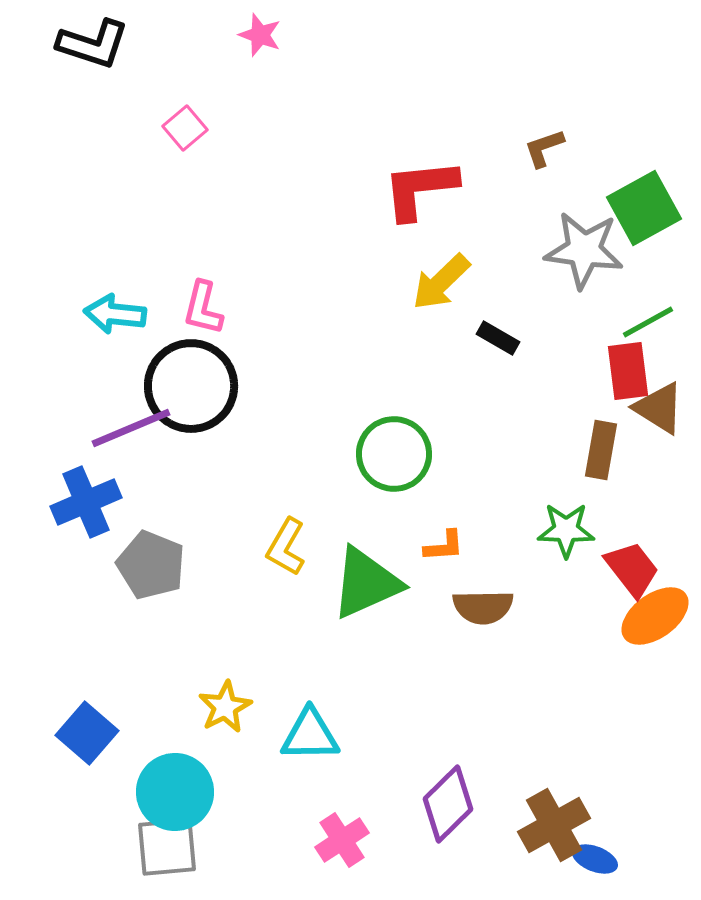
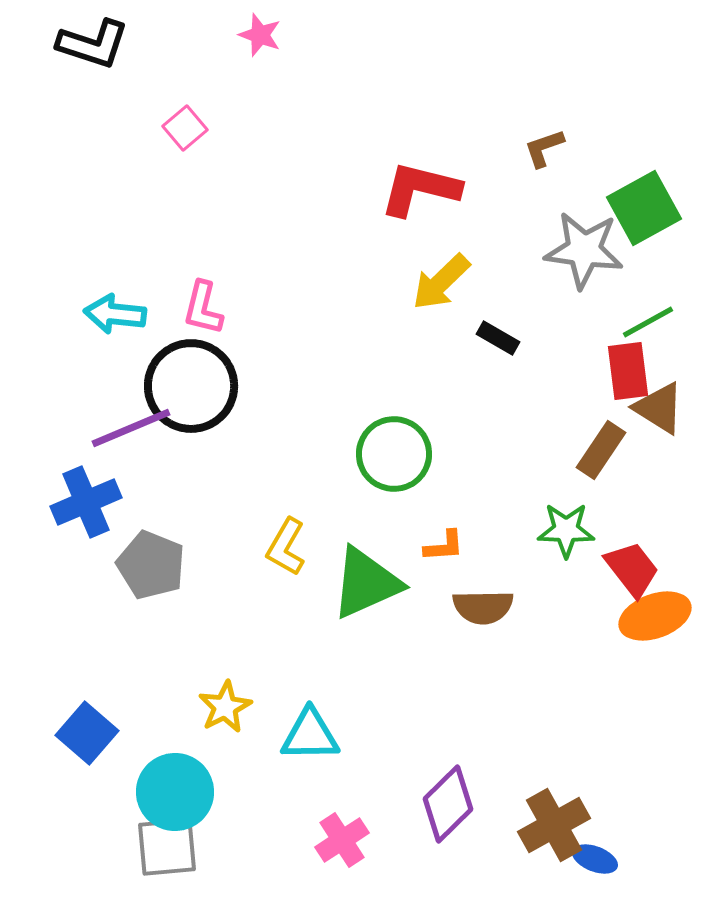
red L-shape: rotated 20 degrees clockwise
brown rectangle: rotated 24 degrees clockwise
orange ellipse: rotated 16 degrees clockwise
